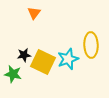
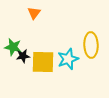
black star: moved 1 px left, 1 px down
yellow square: rotated 25 degrees counterclockwise
green star: moved 27 px up
